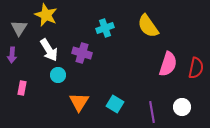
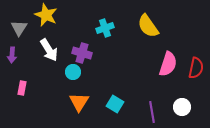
cyan circle: moved 15 px right, 3 px up
